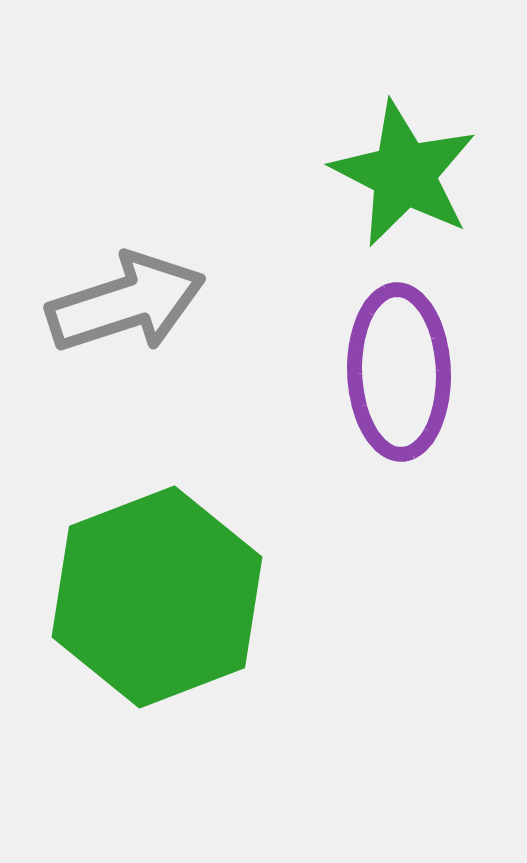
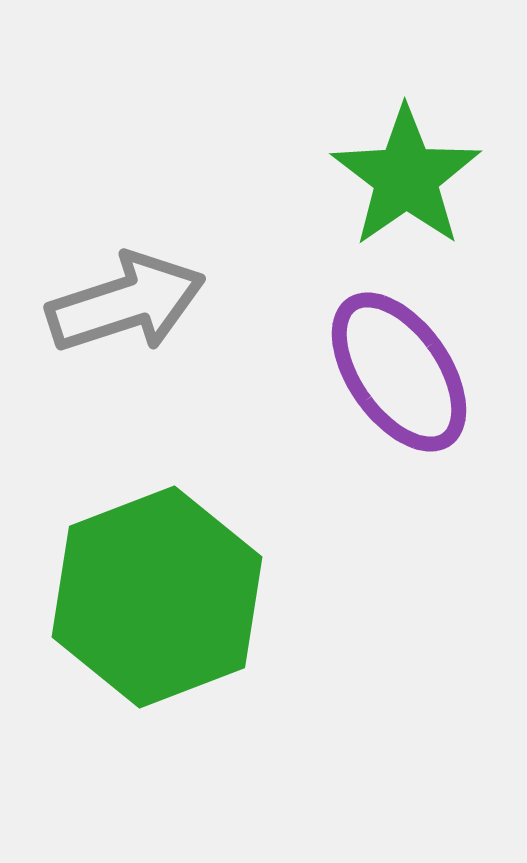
green star: moved 2 px right, 3 px down; rotated 10 degrees clockwise
purple ellipse: rotated 33 degrees counterclockwise
